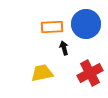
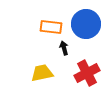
orange rectangle: moved 1 px left; rotated 10 degrees clockwise
red cross: moved 3 px left
